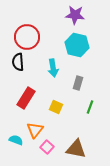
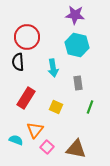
gray rectangle: rotated 24 degrees counterclockwise
